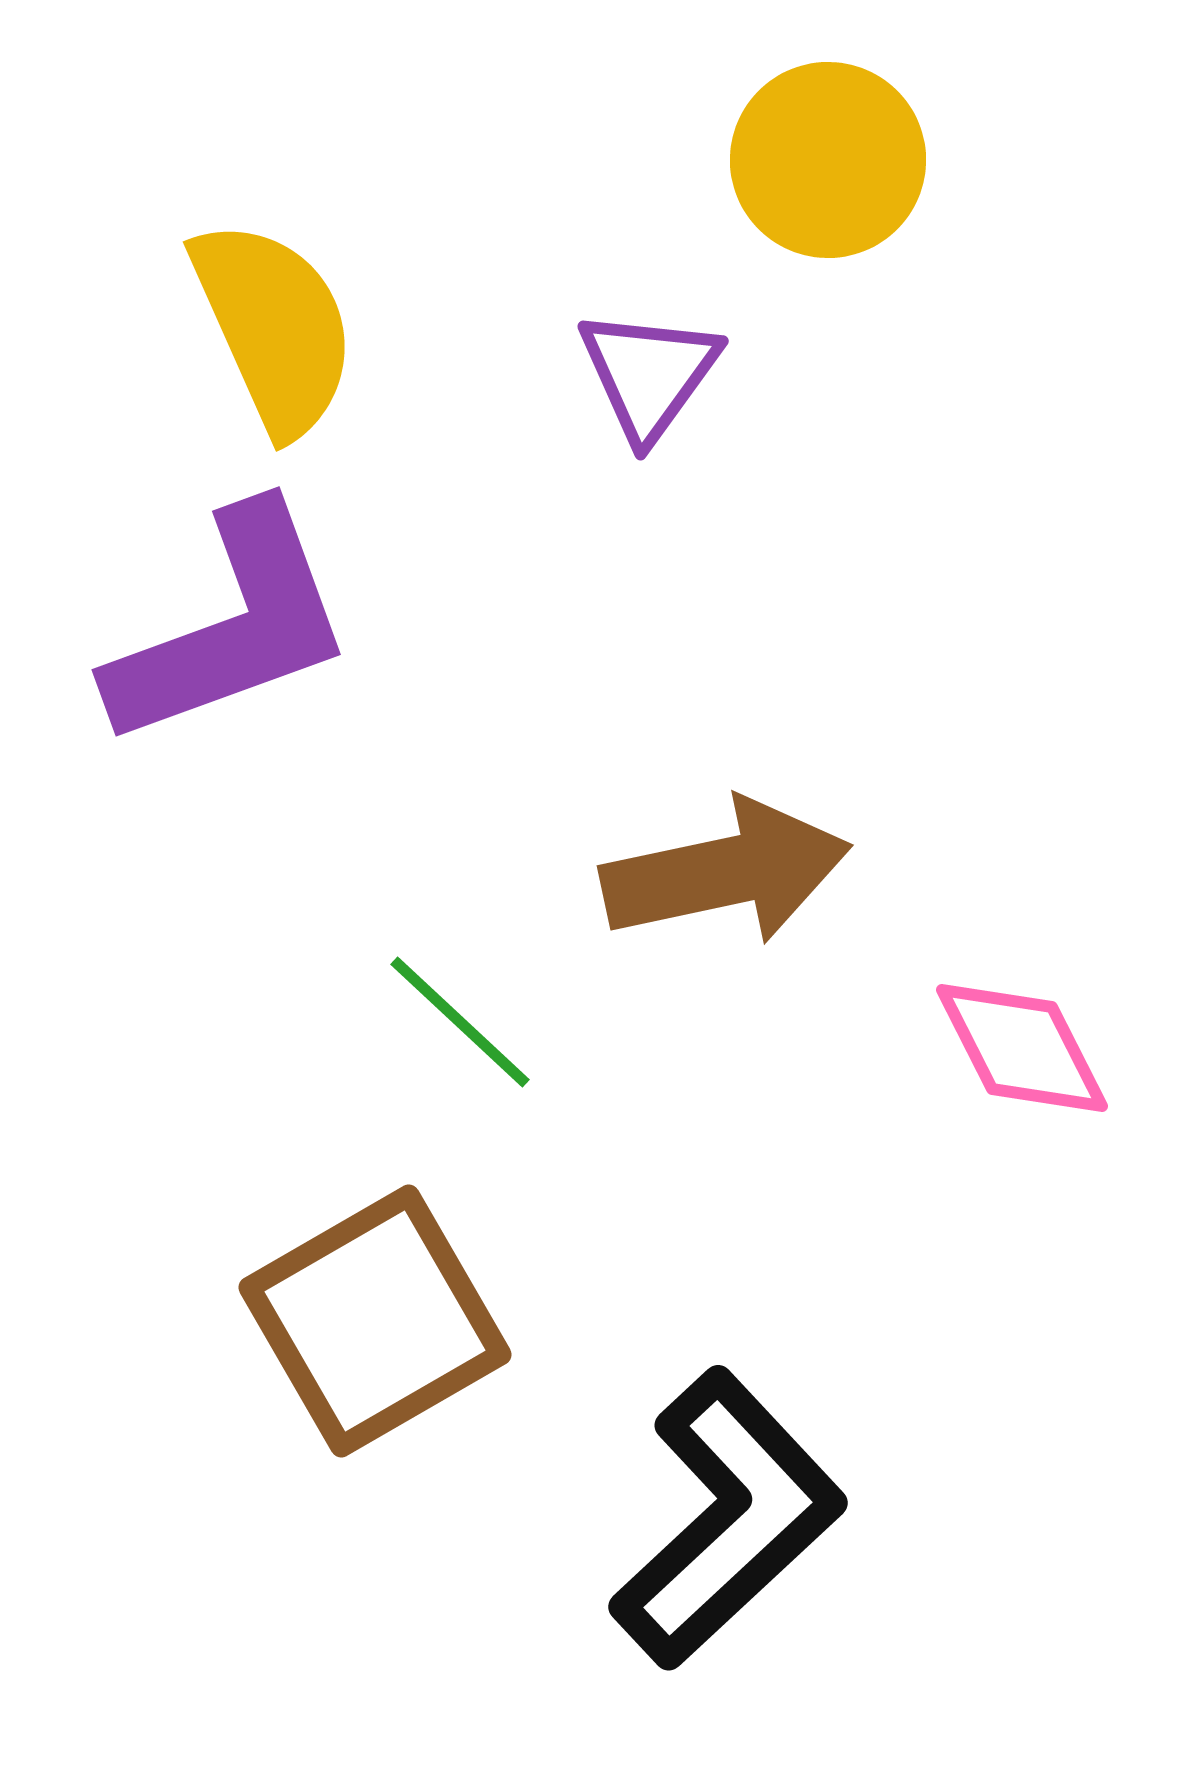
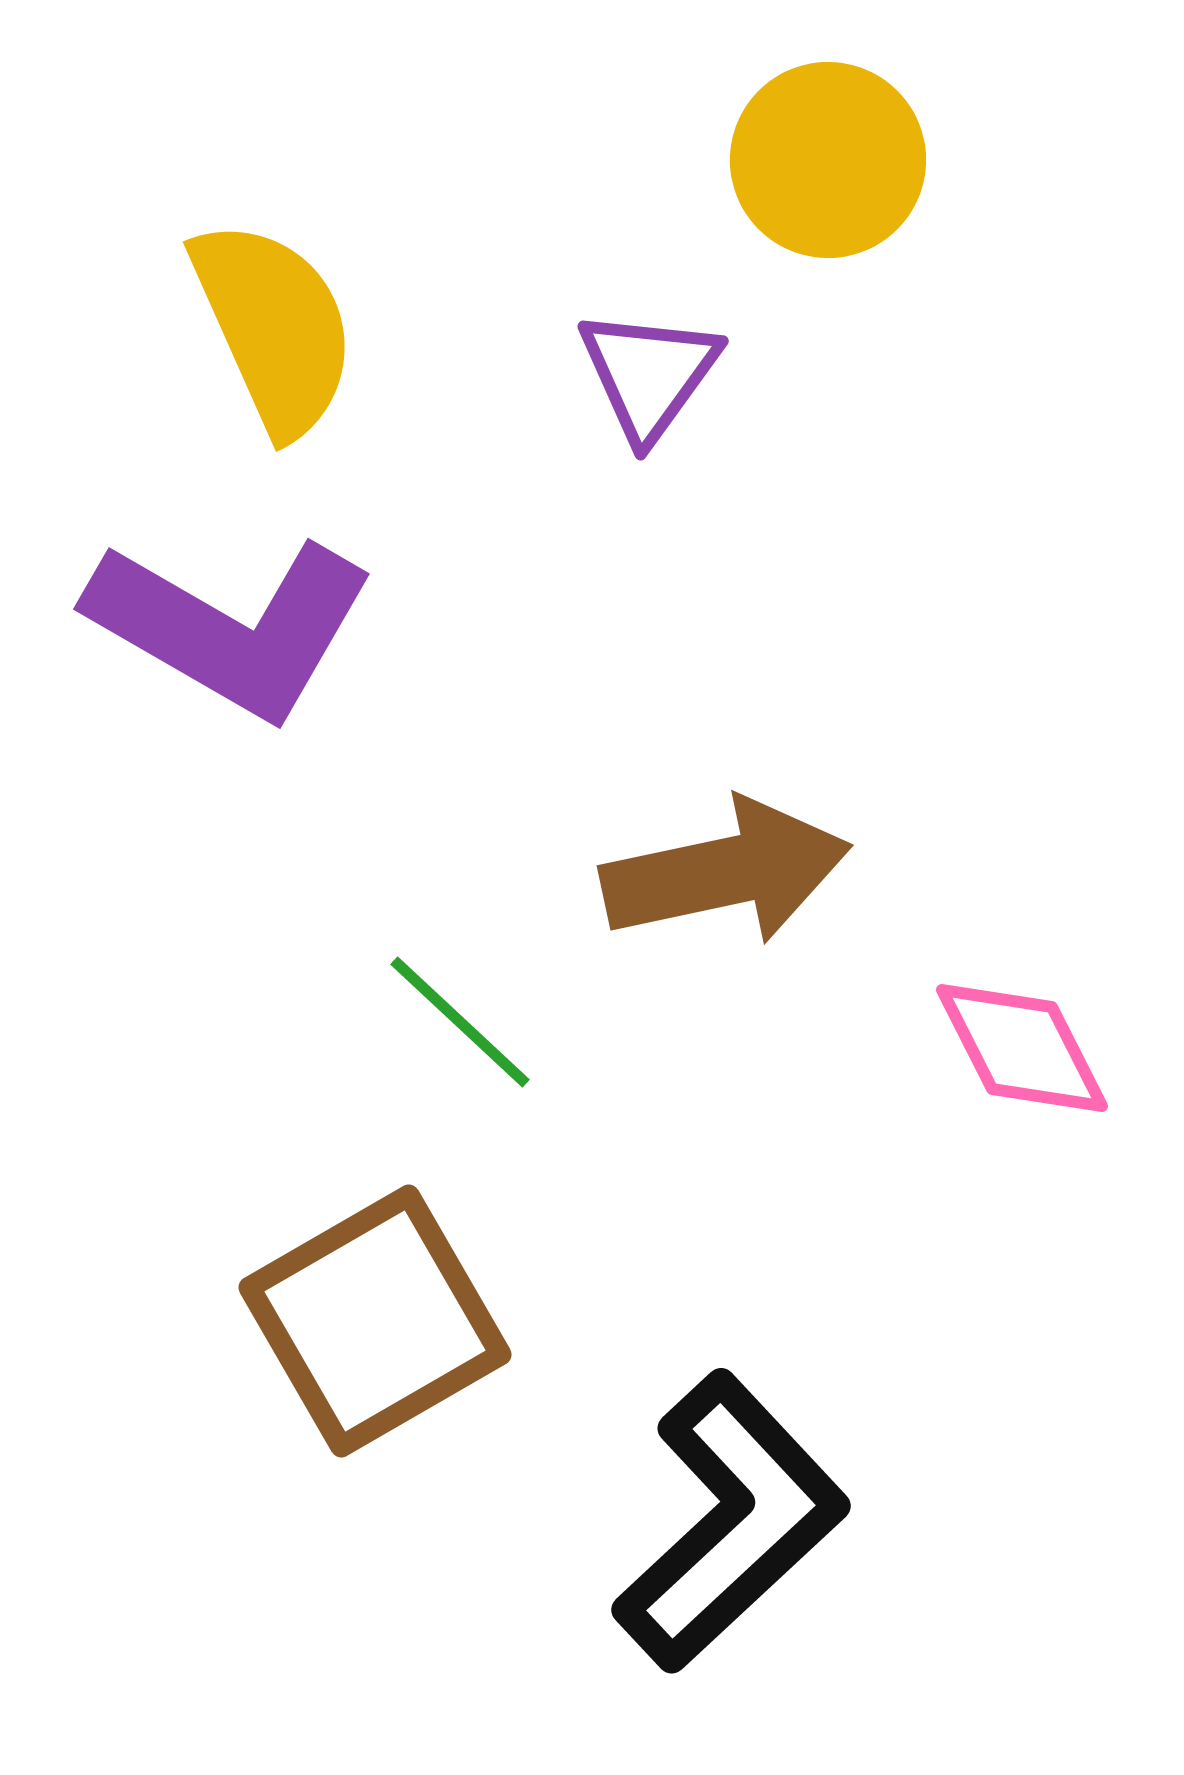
purple L-shape: rotated 50 degrees clockwise
black L-shape: moved 3 px right, 3 px down
